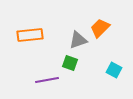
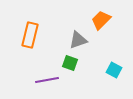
orange trapezoid: moved 1 px right, 8 px up
orange rectangle: rotated 70 degrees counterclockwise
